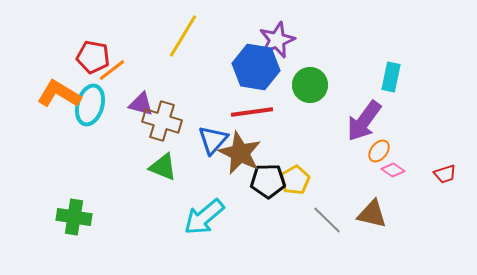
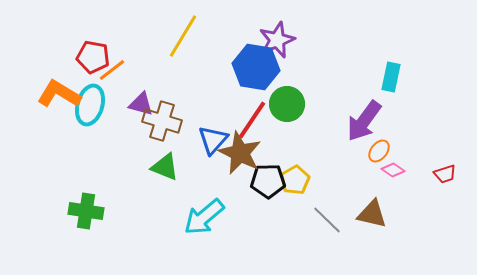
green circle: moved 23 px left, 19 px down
red line: moved 8 px down; rotated 48 degrees counterclockwise
green triangle: moved 2 px right
green cross: moved 12 px right, 6 px up
